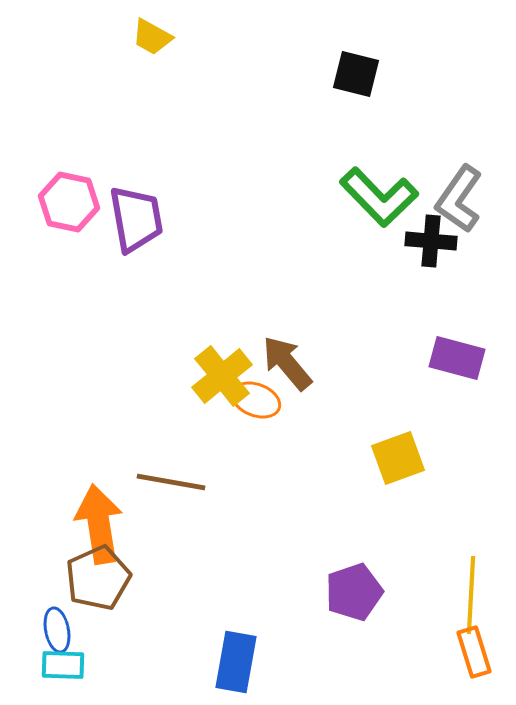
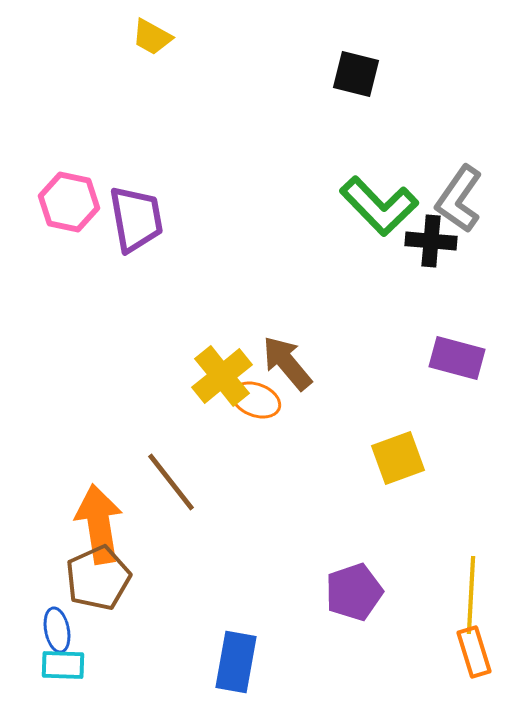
green L-shape: moved 9 px down
brown line: rotated 42 degrees clockwise
